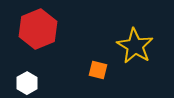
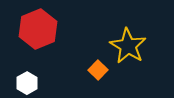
yellow star: moved 7 px left
orange square: rotated 30 degrees clockwise
